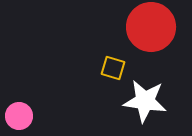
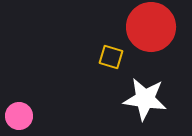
yellow square: moved 2 px left, 11 px up
white star: moved 2 px up
